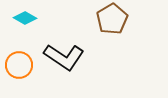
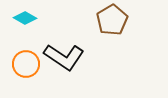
brown pentagon: moved 1 px down
orange circle: moved 7 px right, 1 px up
